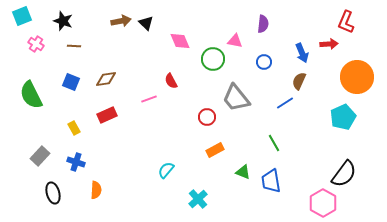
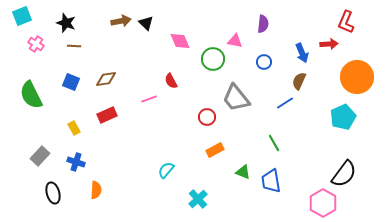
black star: moved 3 px right, 2 px down
